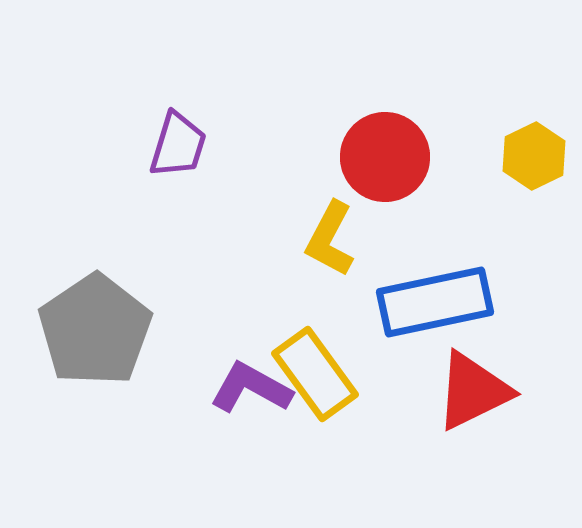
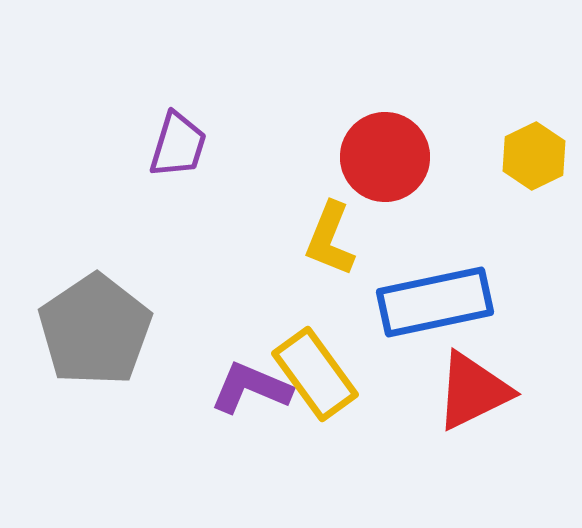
yellow L-shape: rotated 6 degrees counterclockwise
purple L-shape: rotated 6 degrees counterclockwise
